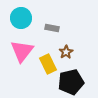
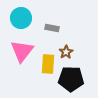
yellow rectangle: rotated 30 degrees clockwise
black pentagon: moved 3 px up; rotated 15 degrees clockwise
